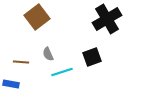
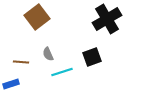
blue rectangle: rotated 28 degrees counterclockwise
